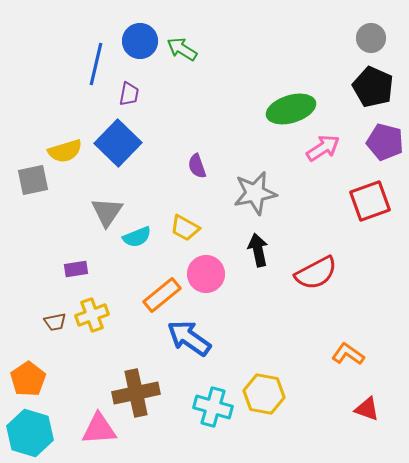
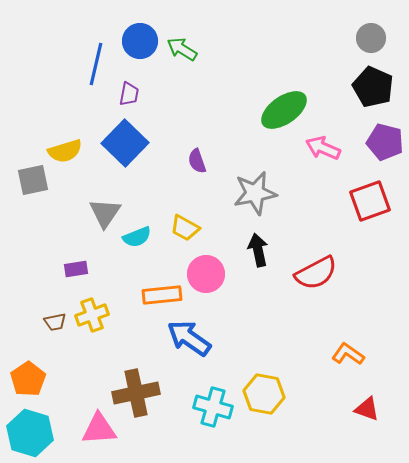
green ellipse: moved 7 px left, 1 px down; rotated 18 degrees counterclockwise
blue square: moved 7 px right
pink arrow: rotated 124 degrees counterclockwise
purple semicircle: moved 5 px up
gray triangle: moved 2 px left, 1 px down
orange rectangle: rotated 33 degrees clockwise
